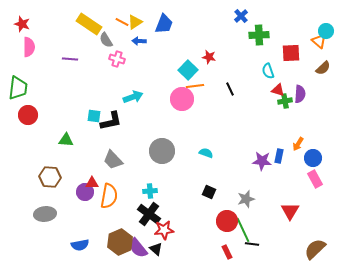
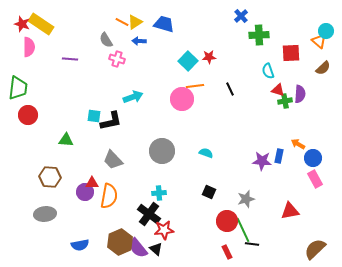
yellow rectangle at (89, 24): moved 48 px left
blue trapezoid at (164, 24): rotated 95 degrees counterclockwise
red star at (209, 57): rotated 16 degrees counterclockwise
cyan square at (188, 70): moved 9 px up
orange arrow at (298, 144): rotated 88 degrees clockwise
cyan cross at (150, 191): moved 9 px right, 2 px down
red triangle at (290, 211): rotated 48 degrees clockwise
